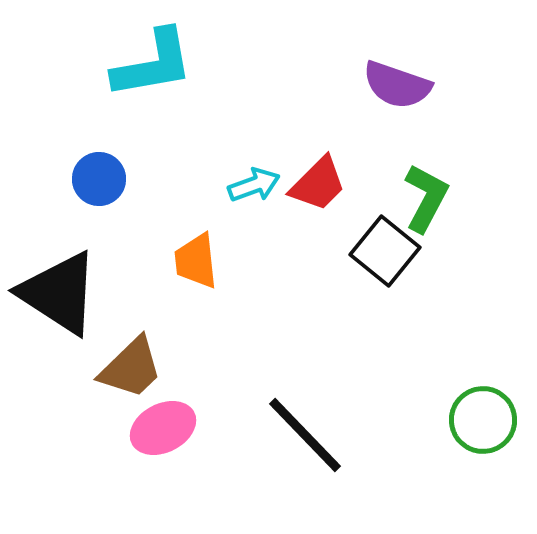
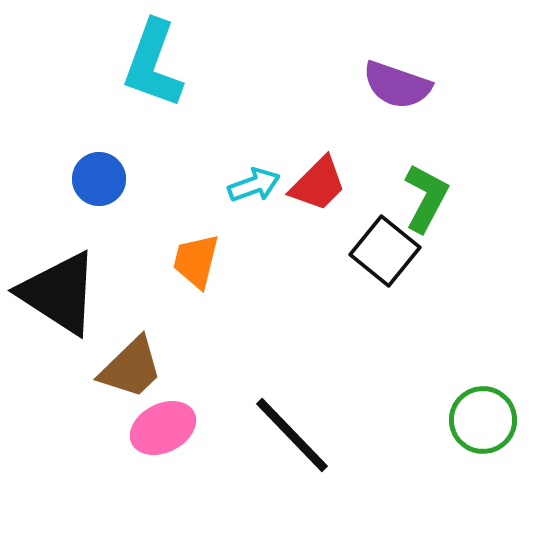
cyan L-shape: rotated 120 degrees clockwise
orange trapezoid: rotated 20 degrees clockwise
black line: moved 13 px left
